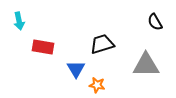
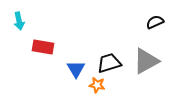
black semicircle: rotated 96 degrees clockwise
black trapezoid: moved 7 px right, 19 px down
gray triangle: moved 4 px up; rotated 28 degrees counterclockwise
